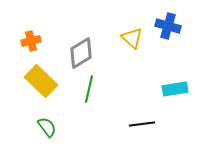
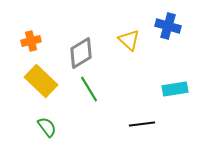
yellow triangle: moved 3 px left, 2 px down
green line: rotated 44 degrees counterclockwise
